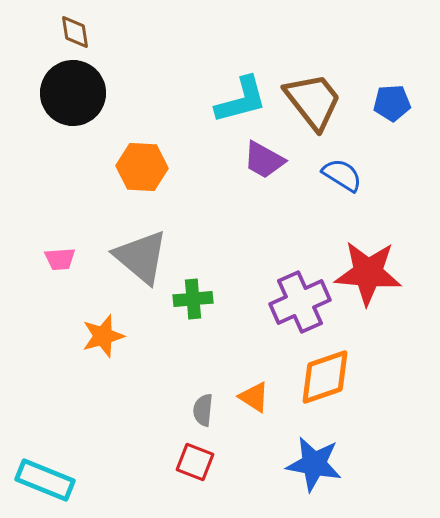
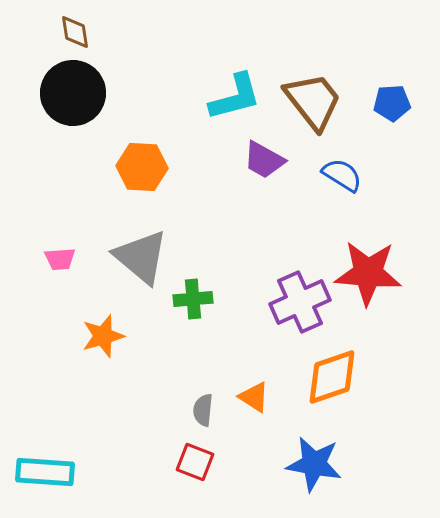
cyan L-shape: moved 6 px left, 3 px up
orange diamond: moved 7 px right
cyan rectangle: moved 8 px up; rotated 18 degrees counterclockwise
